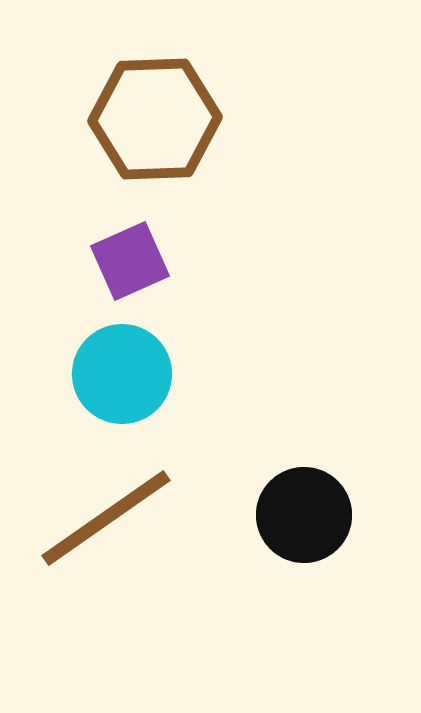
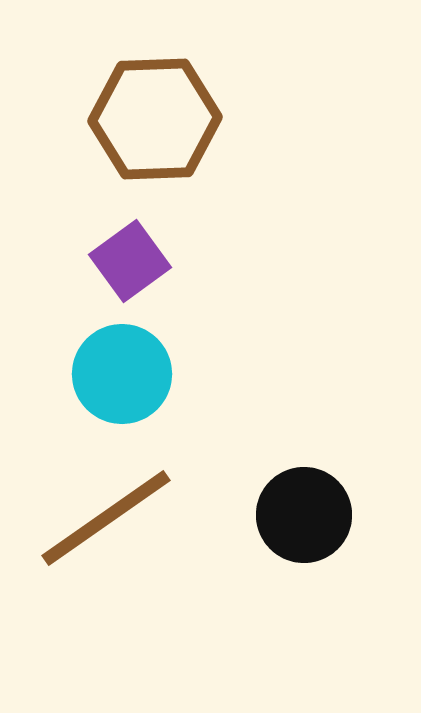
purple square: rotated 12 degrees counterclockwise
